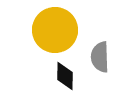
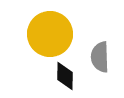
yellow circle: moved 5 px left, 4 px down
